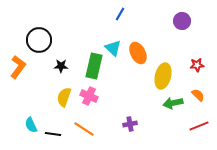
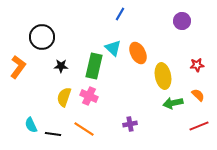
black circle: moved 3 px right, 3 px up
yellow ellipse: rotated 25 degrees counterclockwise
